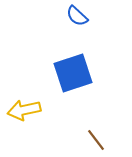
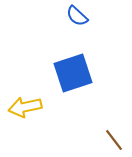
yellow arrow: moved 1 px right, 3 px up
brown line: moved 18 px right
